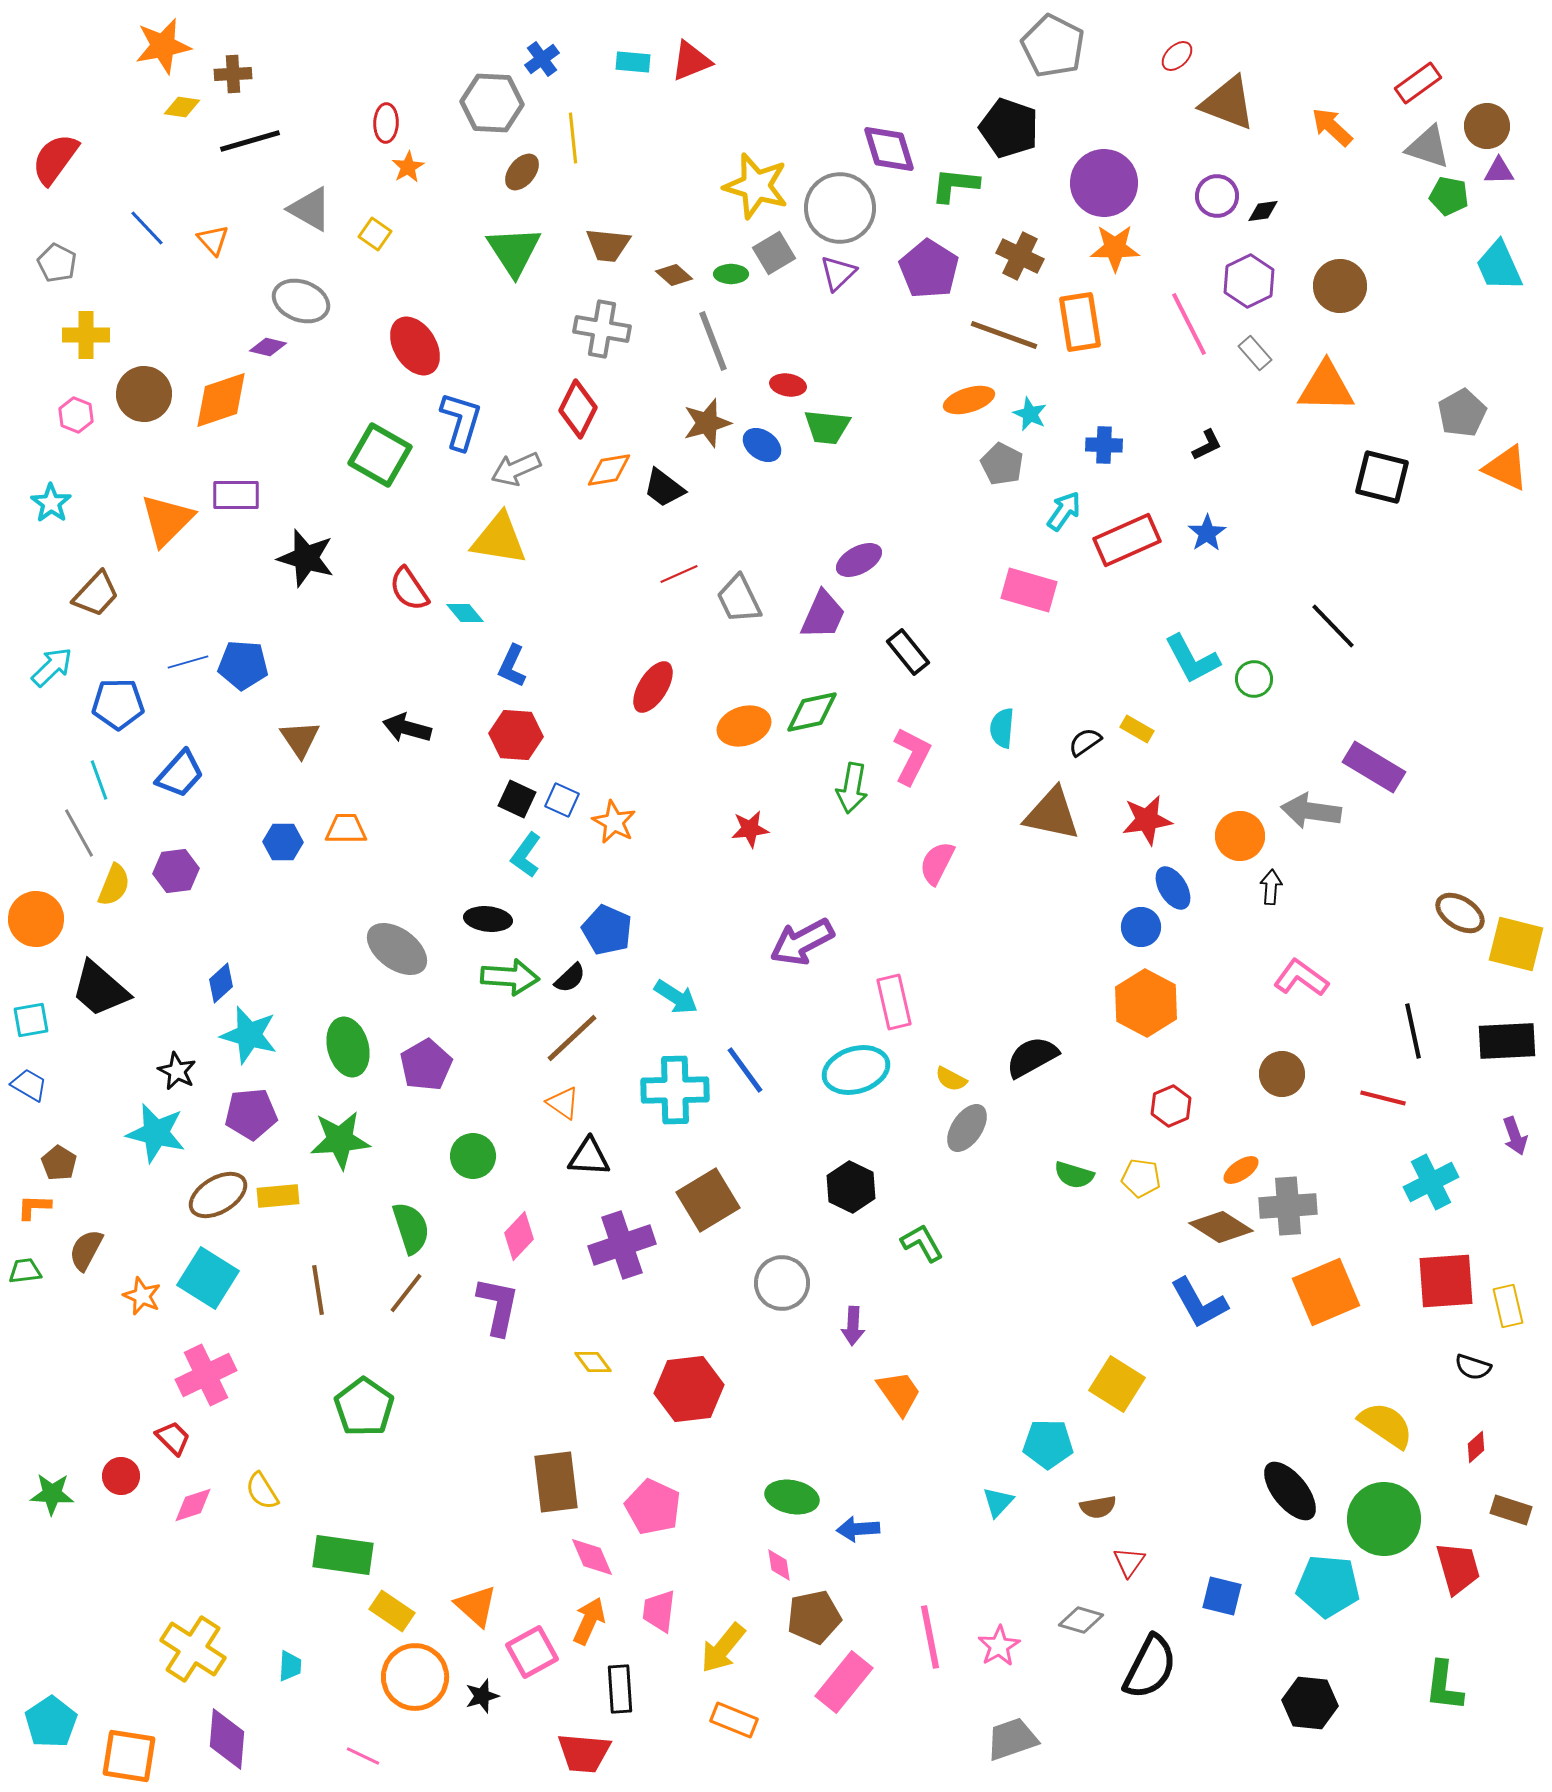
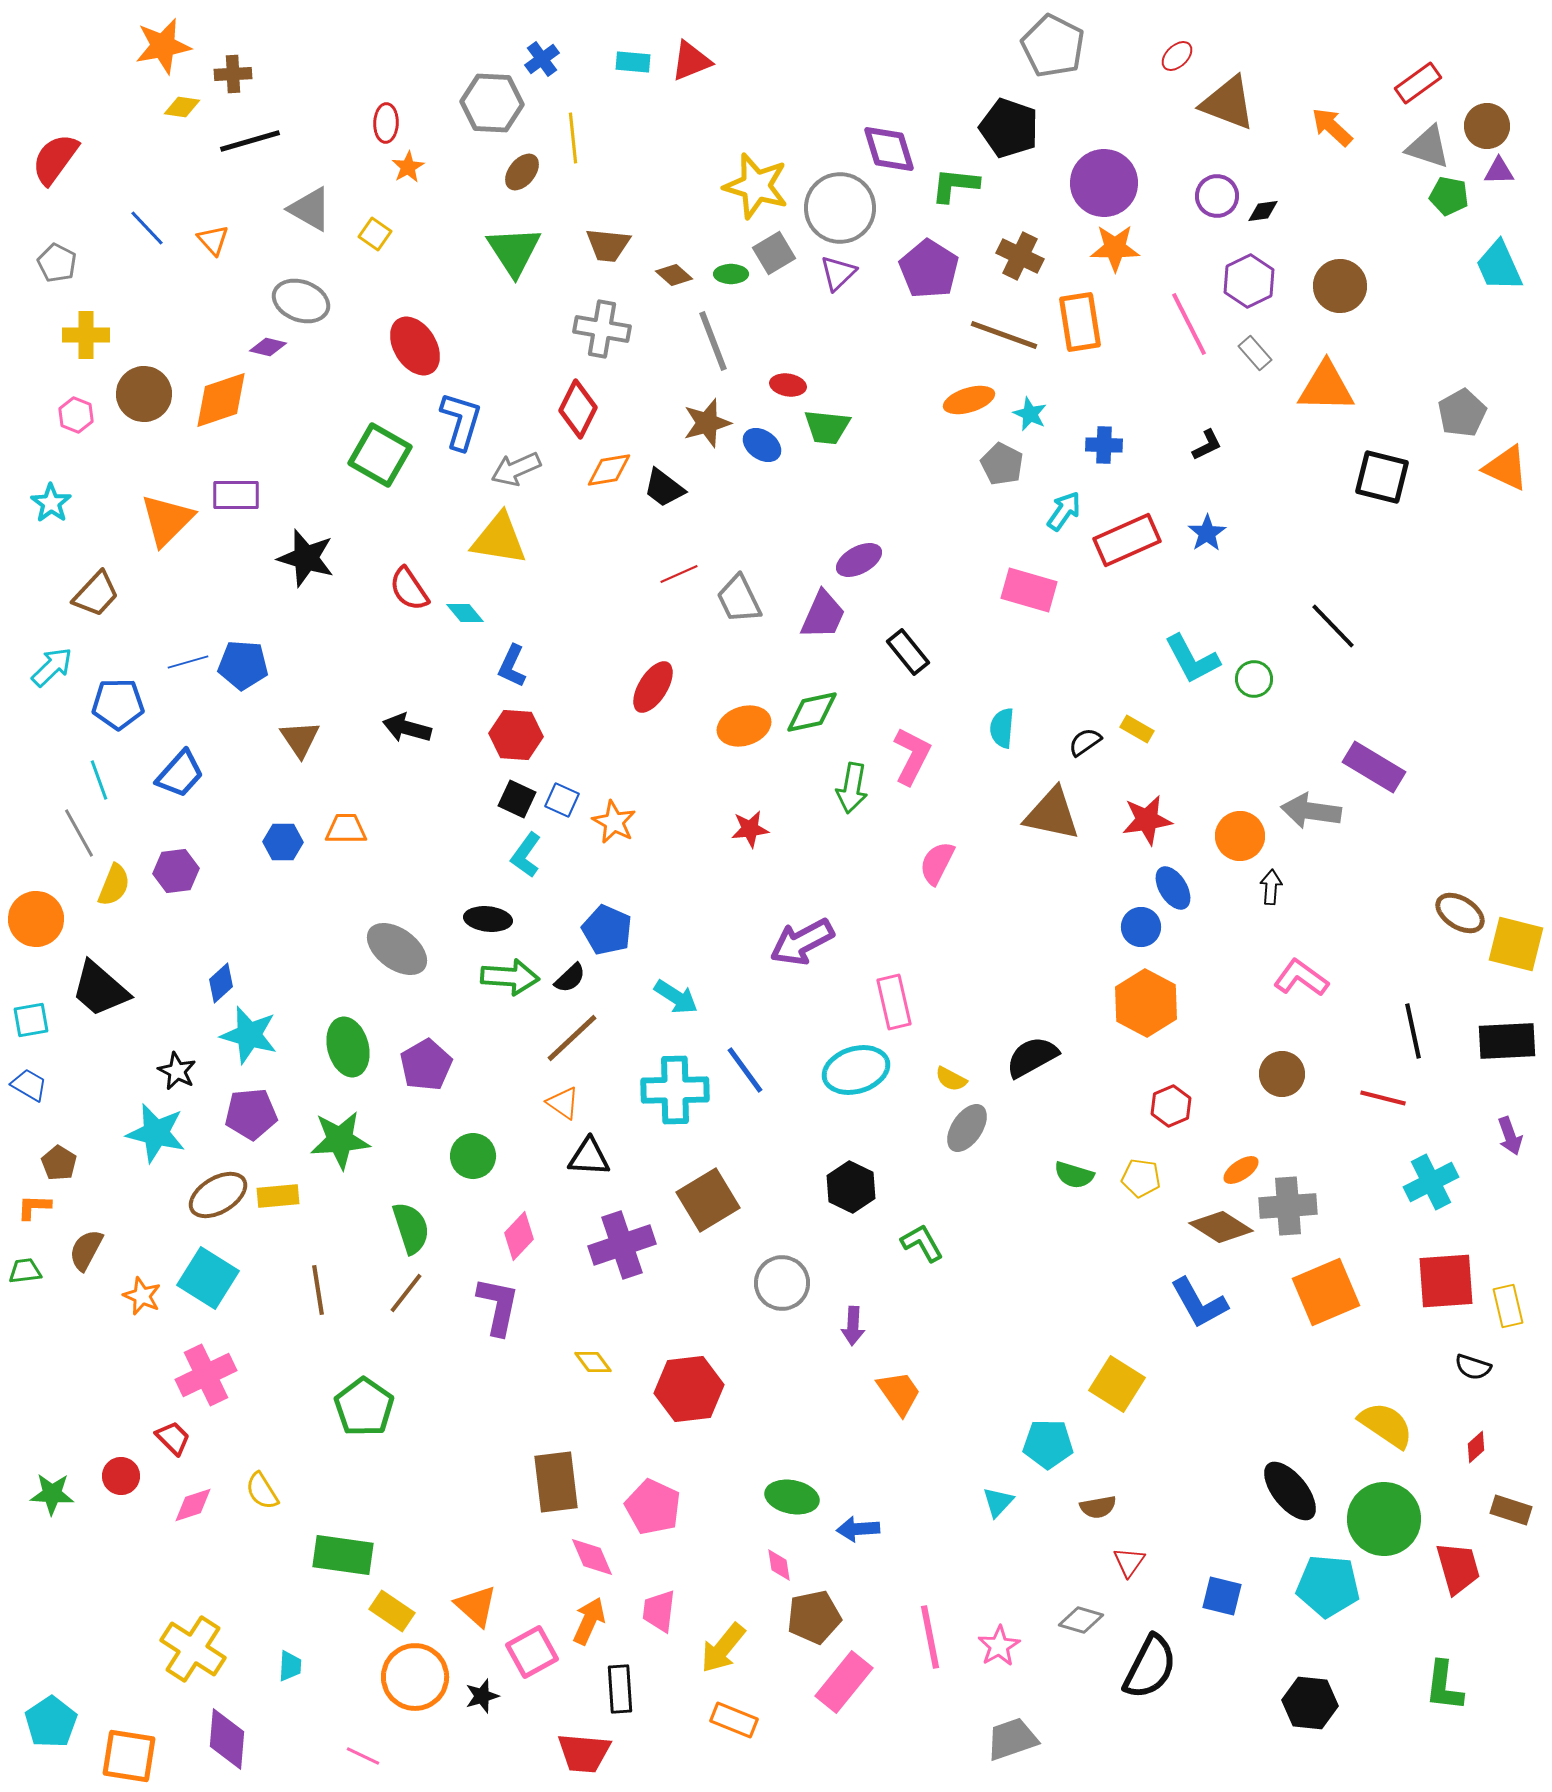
purple arrow at (1515, 1136): moved 5 px left
